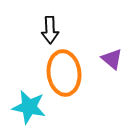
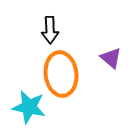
purple triangle: moved 1 px left, 1 px up
orange ellipse: moved 3 px left, 1 px down
